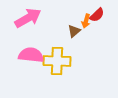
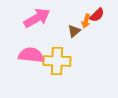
pink arrow: moved 9 px right
